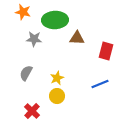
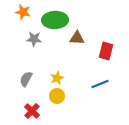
gray semicircle: moved 6 px down
